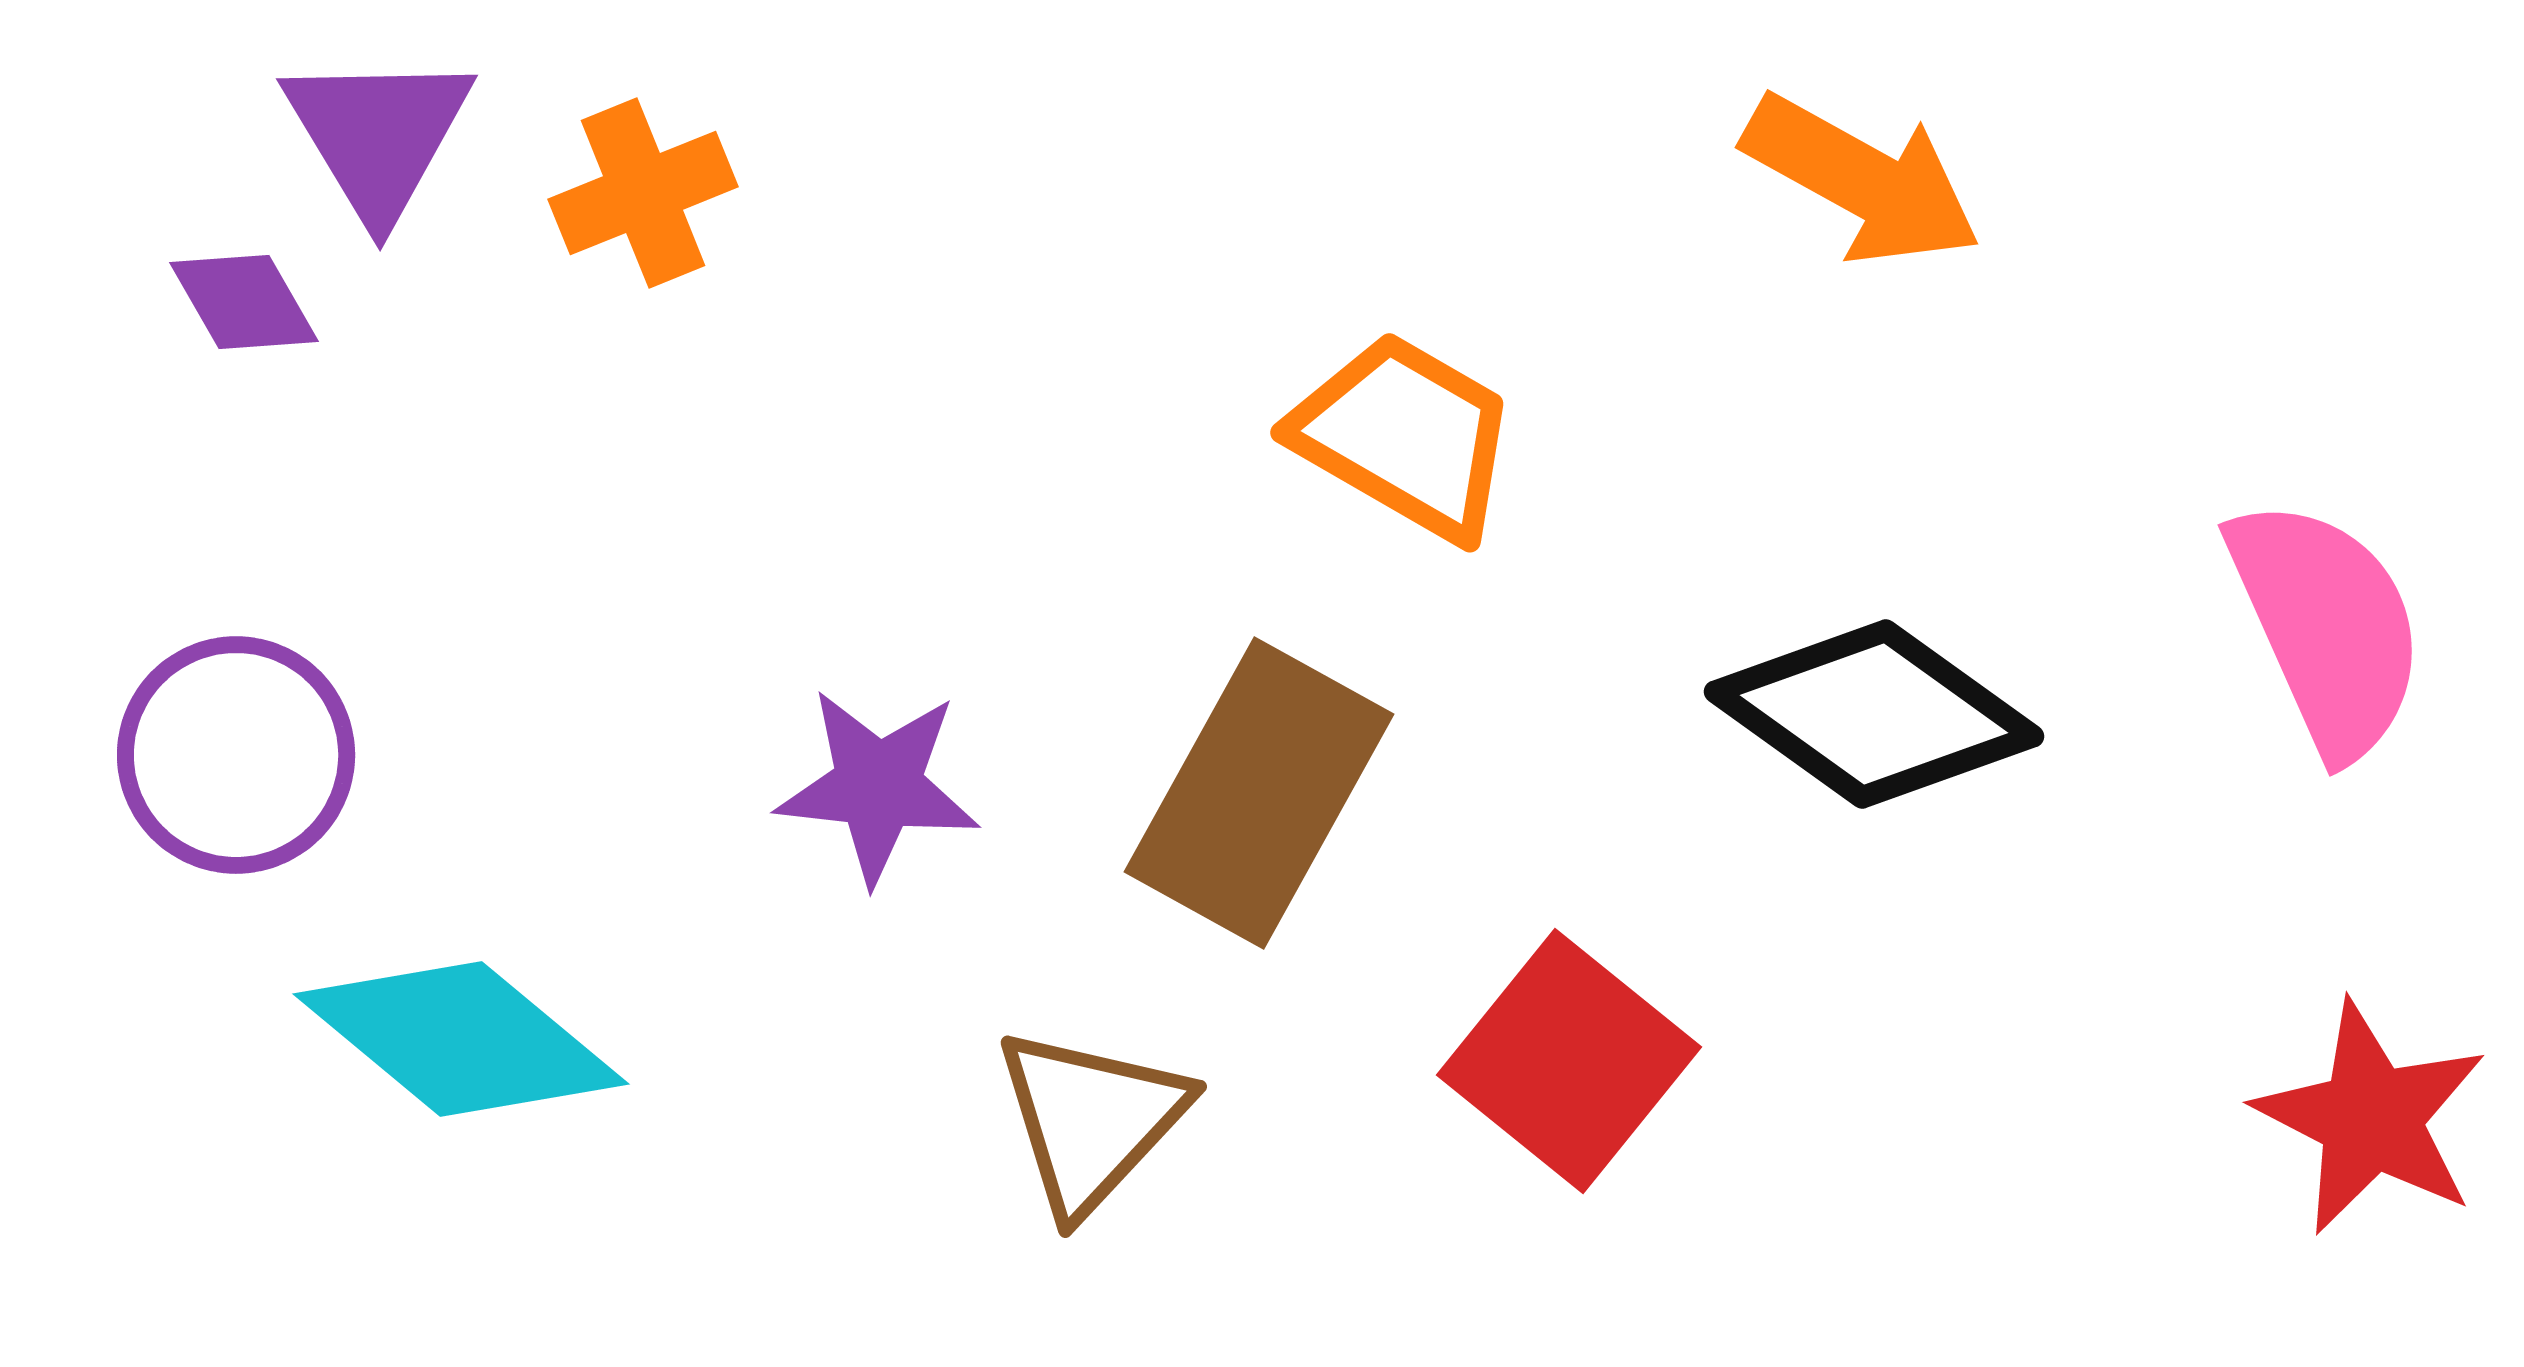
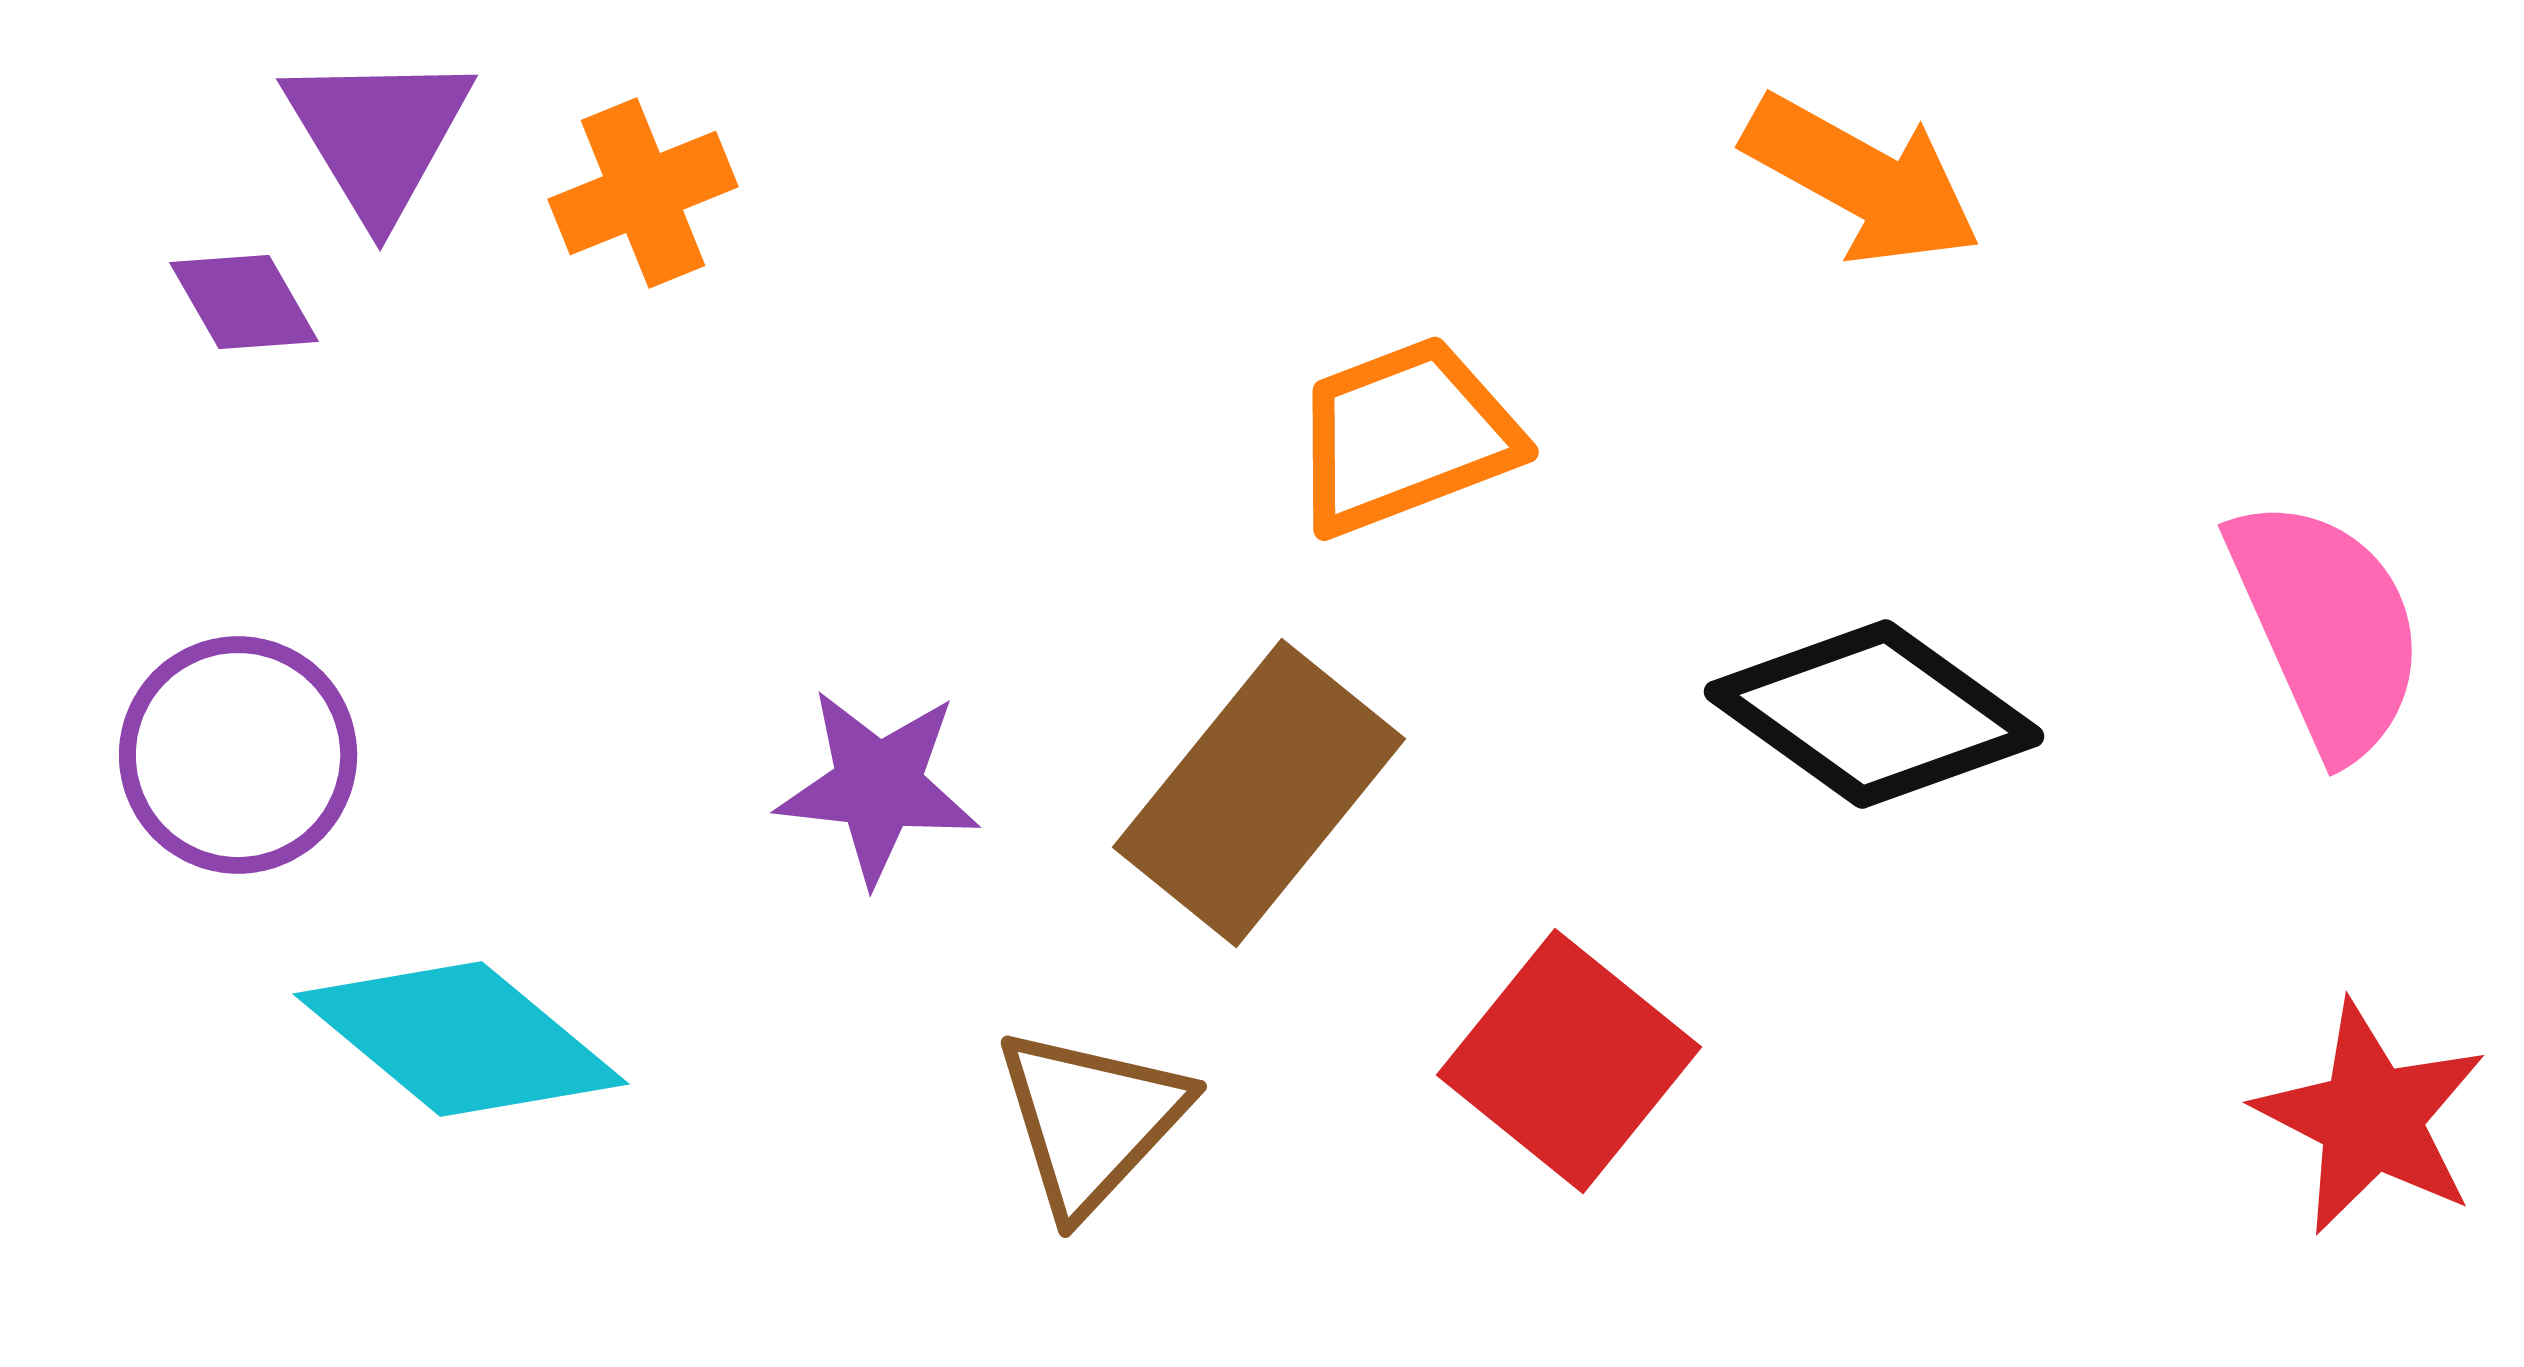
orange trapezoid: rotated 51 degrees counterclockwise
purple circle: moved 2 px right
brown rectangle: rotated 10 degrees clockwise
